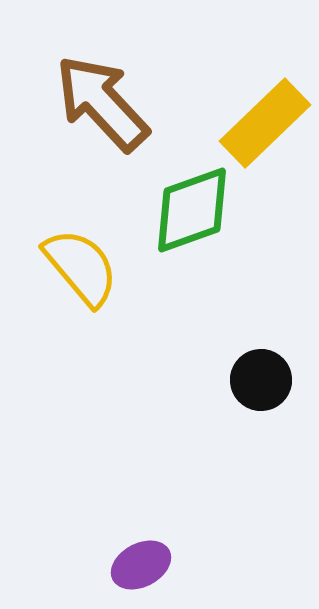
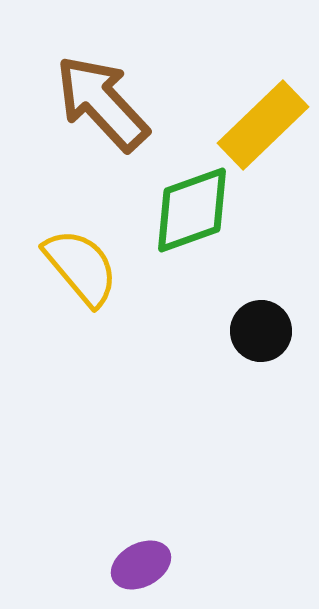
yellow rectangle: moved 2 px left, 2 px down
black circle: moved 49 px up
